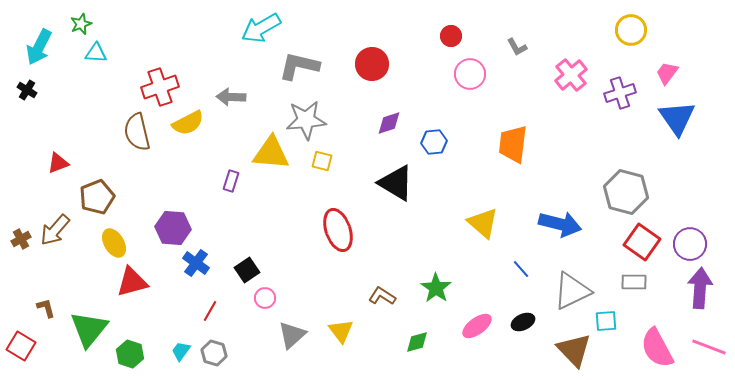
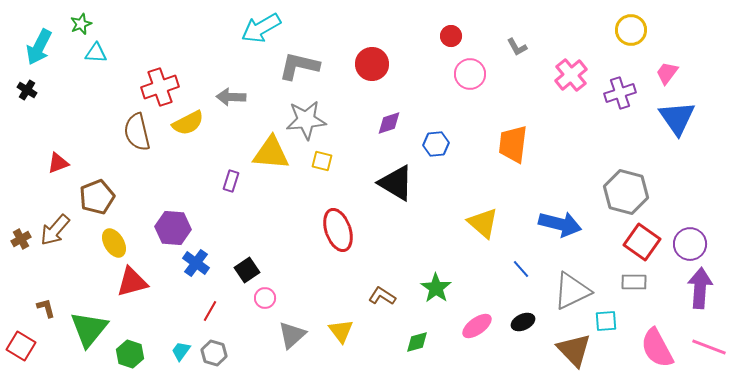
blue hexagon at (434, 142): moved 2 px right, 2 px down
